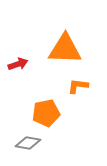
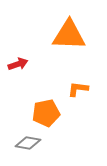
orange triangle: moved 4 px right, 14 px up
orange L-shape: moved 3 px down
